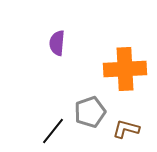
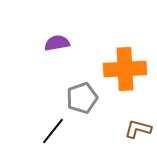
purple semicircle: rotated 75 degrees clockwise
gray pentagon: moved 8 px left, 14 px up
brown L-shape: moved 12 px right
